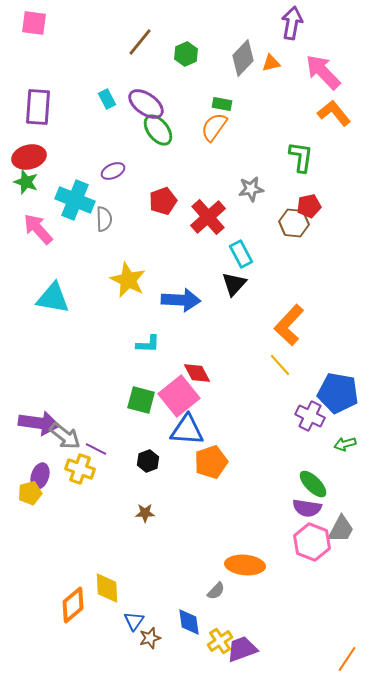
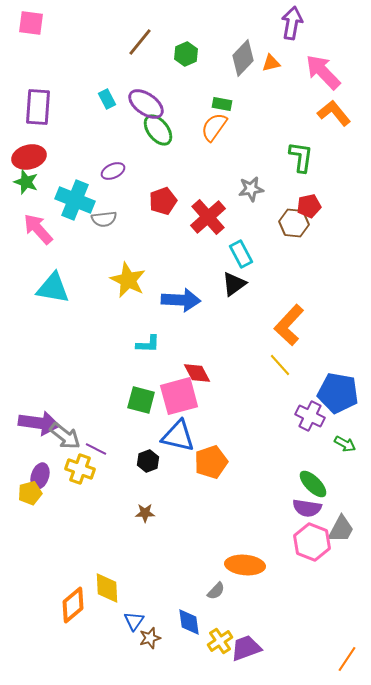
pink square at (34, 23): moved 3 px left
gray semicircle at (104, 219): rotated 85 degrees clockwise
black triangle at (234, 284): rotated 12 degrees clockwise
cyan triangle at (53, 298): moved 10 px up
pink square at (179, 396): rotated 24 degrees clockwise
blue triangle at (187, 430): moved 9 px left, 6 px down; rotated 9 degrees clockwise
green arrow at (345, 444): rotated 135 degrees counterclockwise
purple trapezoid at (242, 649): moved 4 px right, 1 px up
